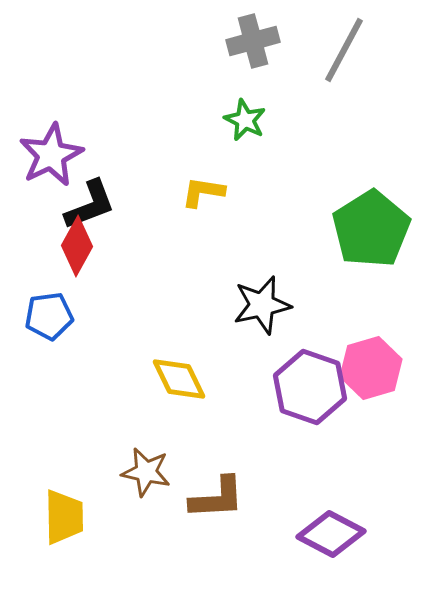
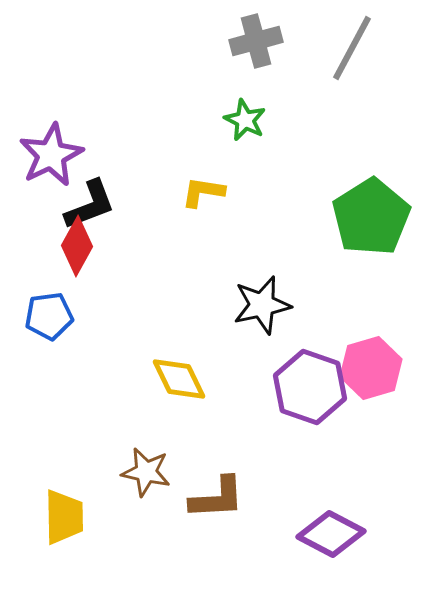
gray cross: moved 3 px right
gray line: moved 8 px right, 2 px up
green pentagon: moved 12 px up
